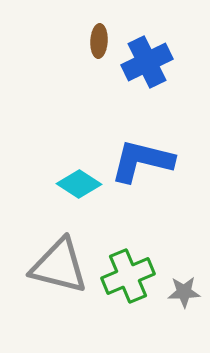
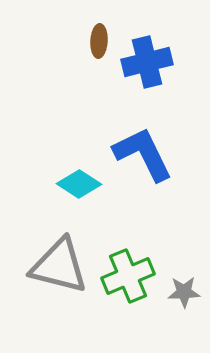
blue cross: rotated 12 degrees clockwise
blue L-shape: moved 1 px right, 7 px up; rotated 50 degrees clockwise
